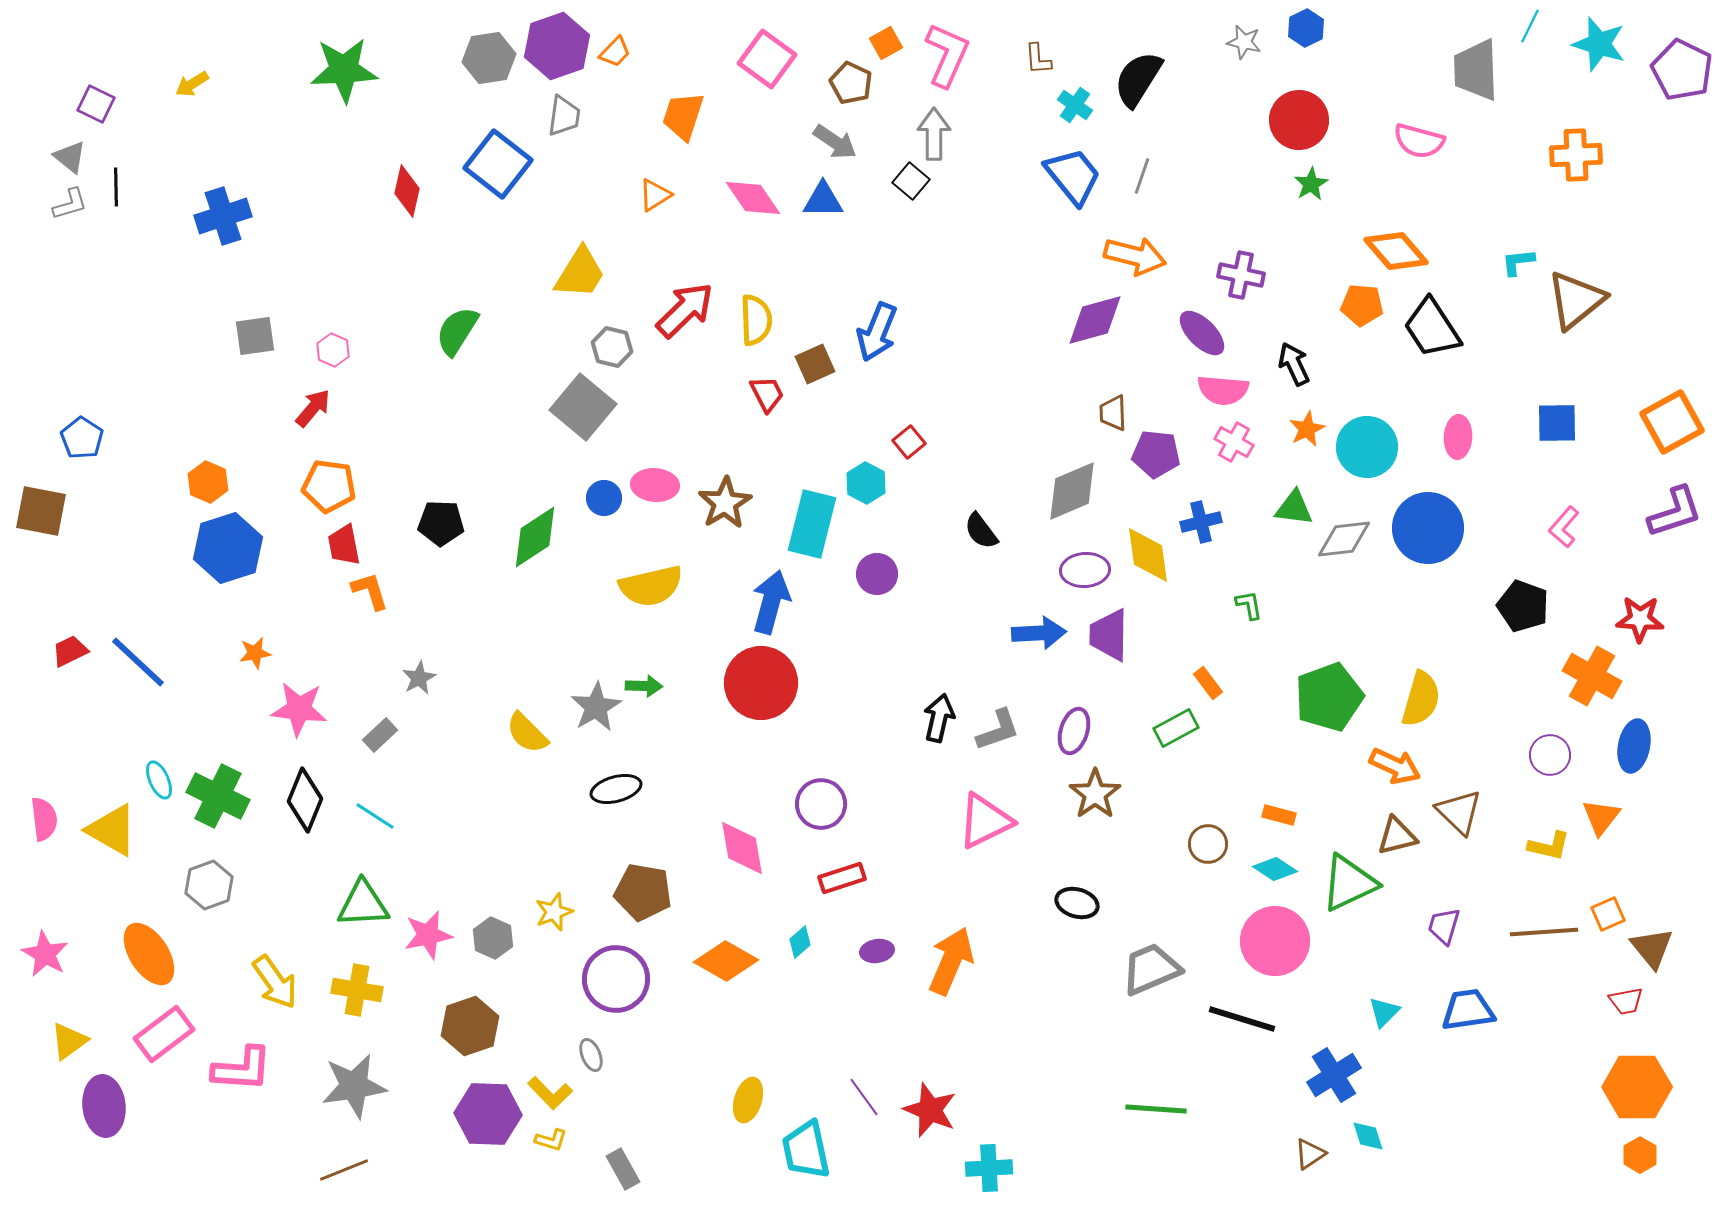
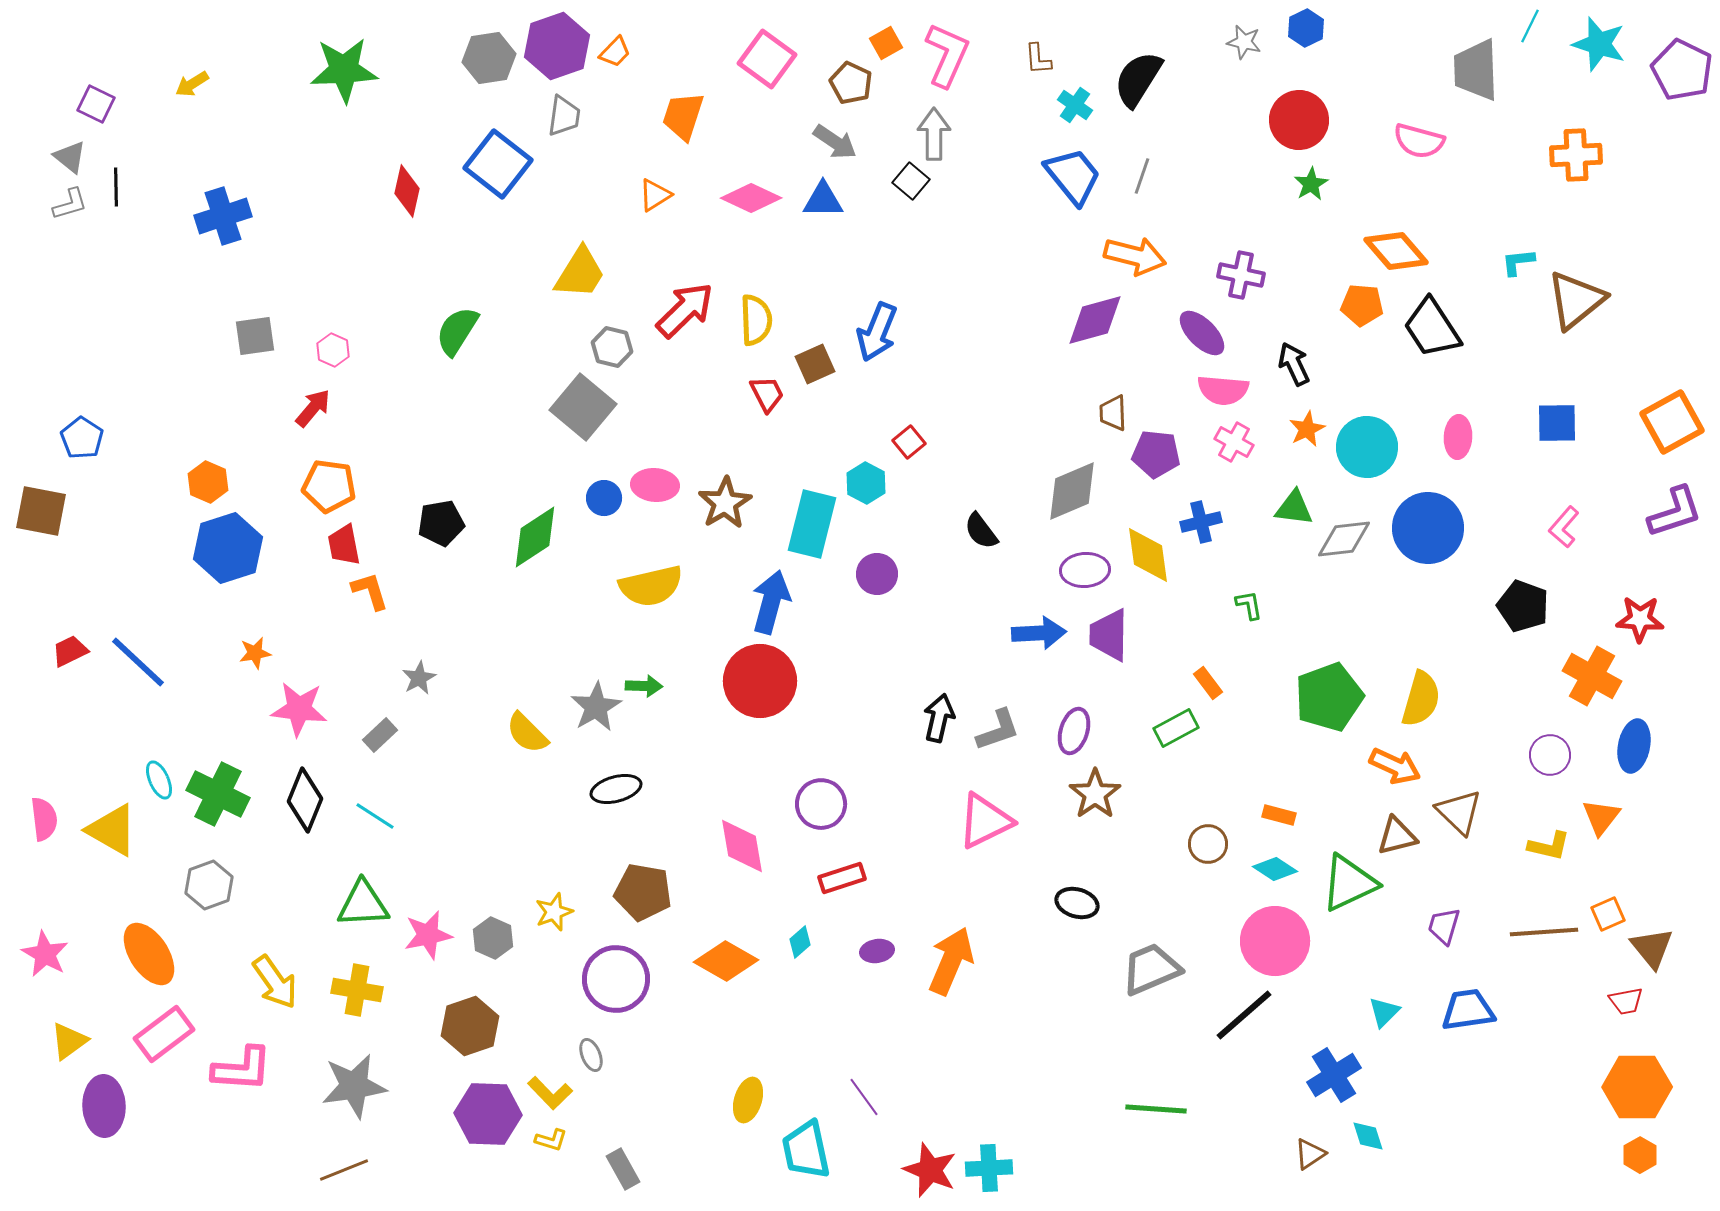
pink diamond at (753, 198): moved 2 px left; rotated 30 degrees counterclockwise
black pentagon at (441, 523): rotated 12 degrees counterclockwise
red circle at (761, 683): moved 1 px left, 2 px up
green cross at (218, 796): moved 2 px up
pink diamond at (742, 848): moved 2 px up
black line at (1242, 1019): moved 2 px right, 4 px up; rotated 58 degrees counterclockwise
purple ellipse at (104, 1106): rotated 4 degrees clockwise
red star at (930, 1110): moved 60 px down
